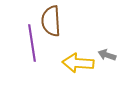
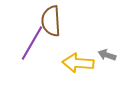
purple line: rotated 39 degrees clockwise
